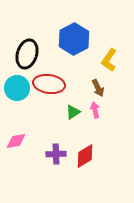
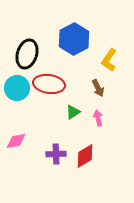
pink arrow: moved 3 px right, 8 px down
